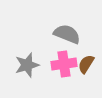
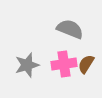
gray semicircle: moved 3 px right, 5 px up
